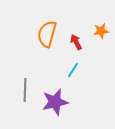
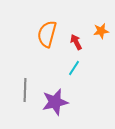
cyan line: moved 1 px right, 2 px up
